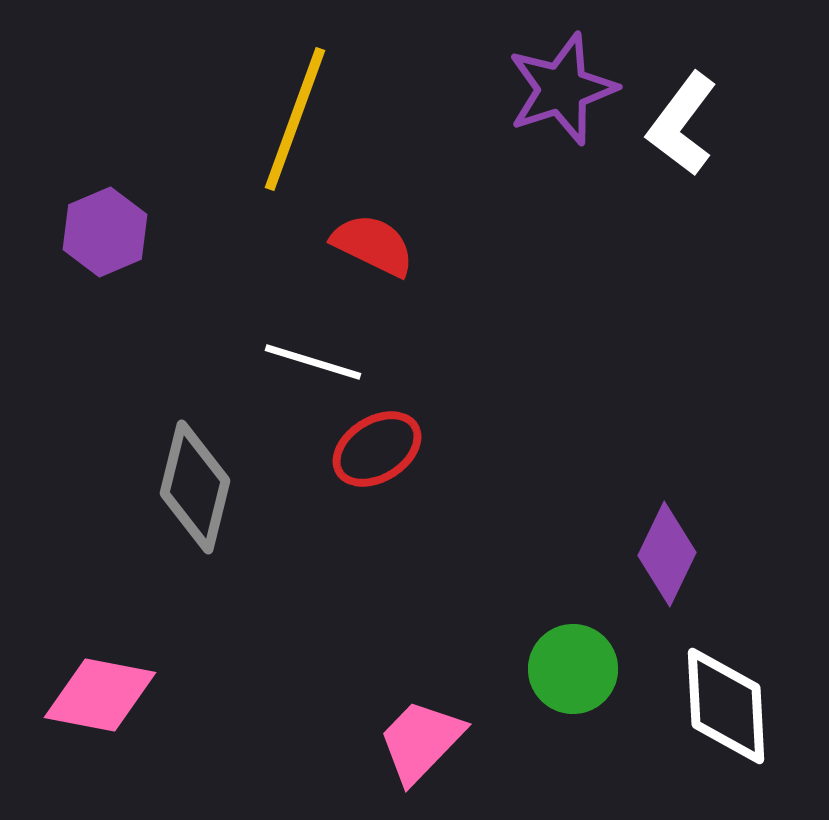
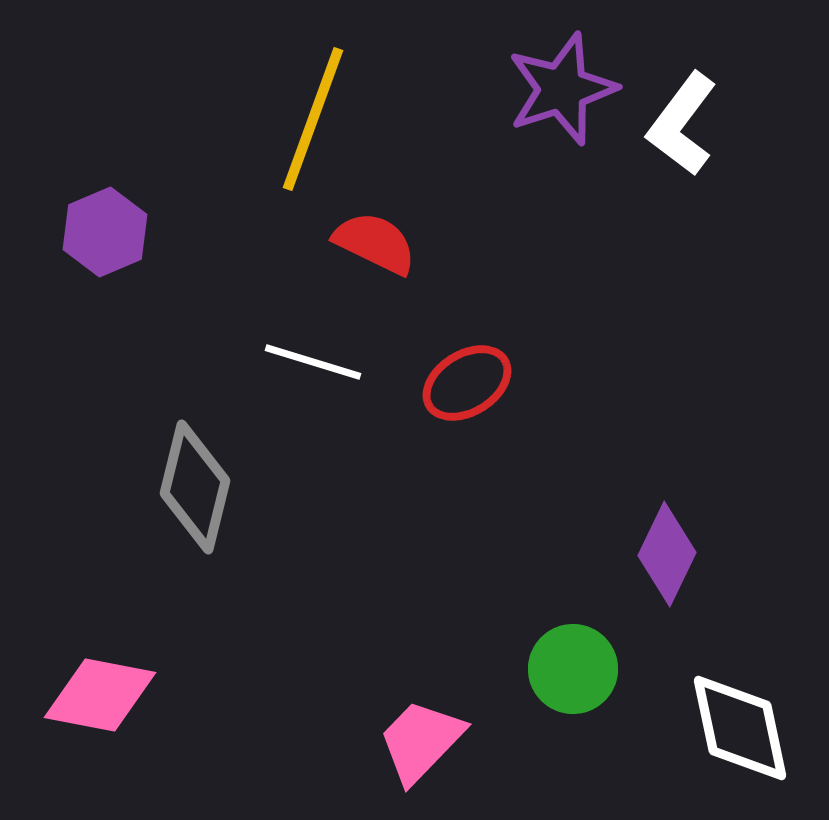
yellow line: moved 18 px right
red semicircle: moved 2 px right, 2 px up
red ellipse: moved 90 px right, 66 px up
white diamond: moved 14 px right, 22 px down; rotated 9 degrees counterclockwise
